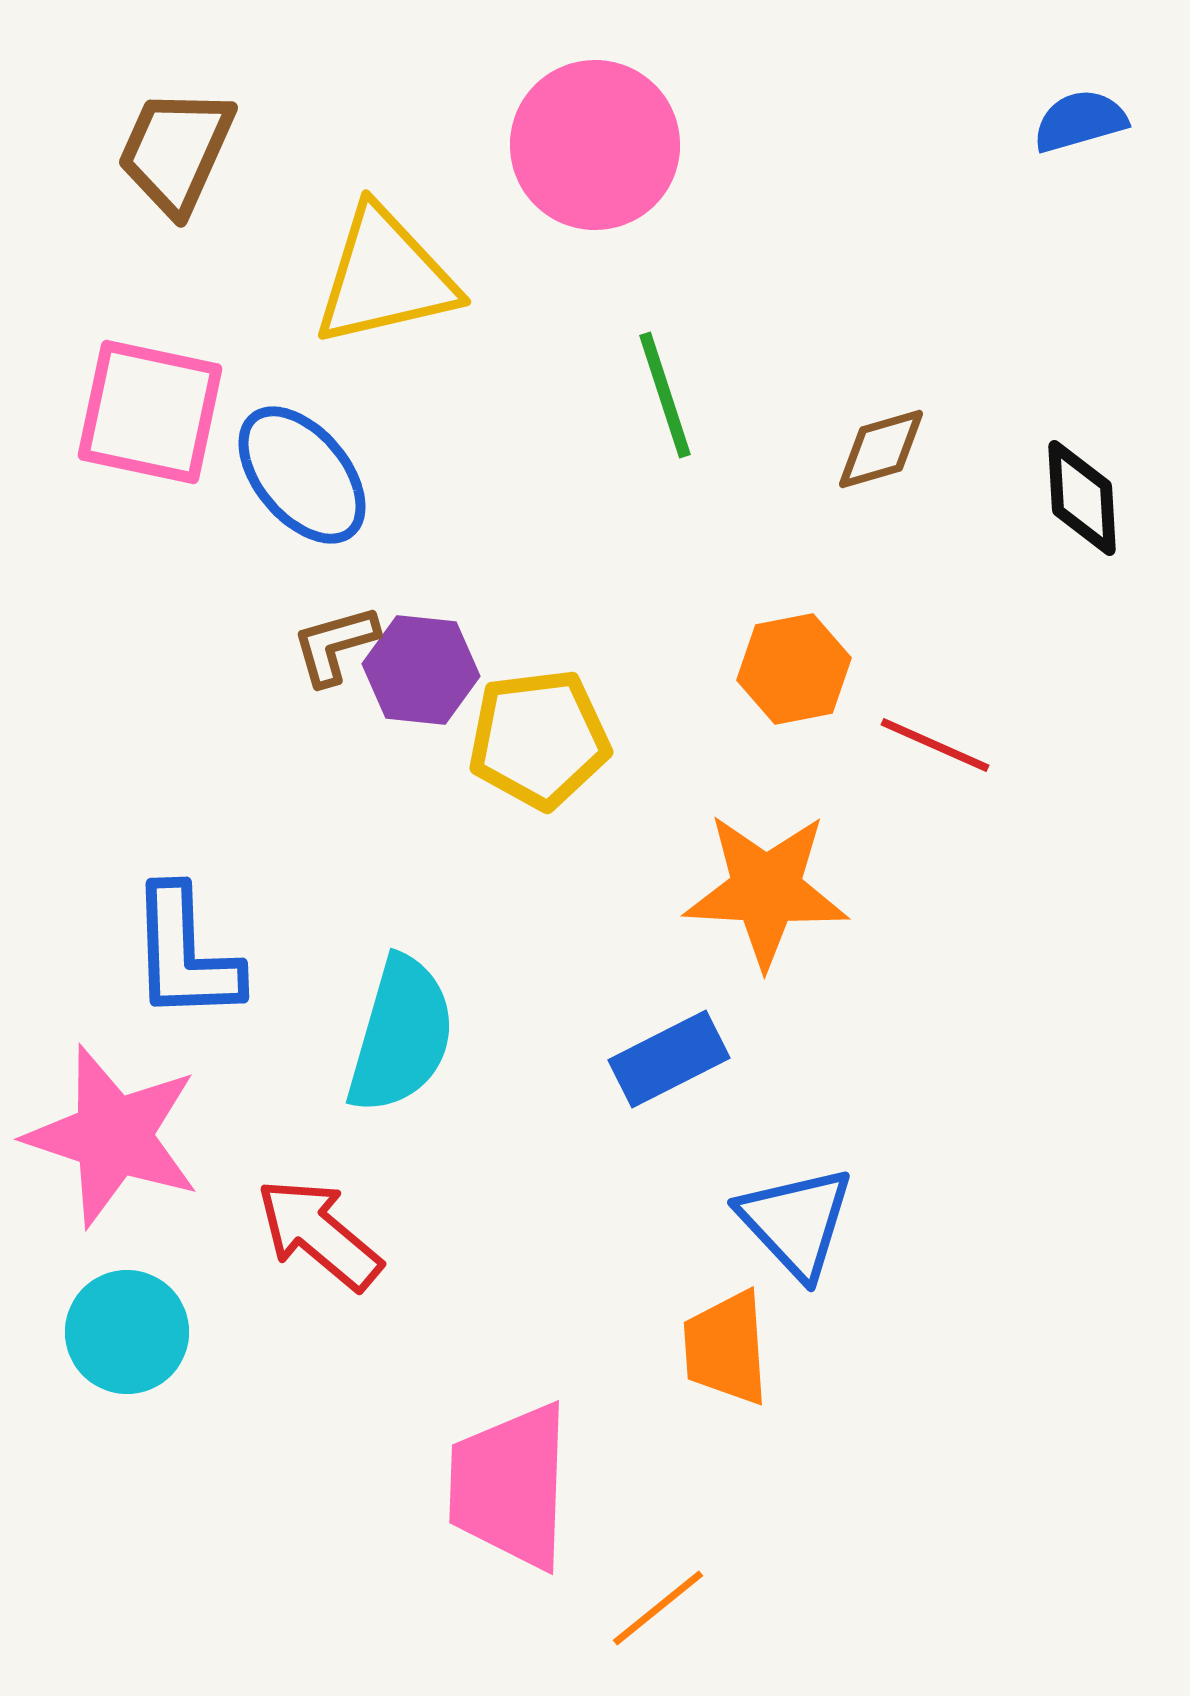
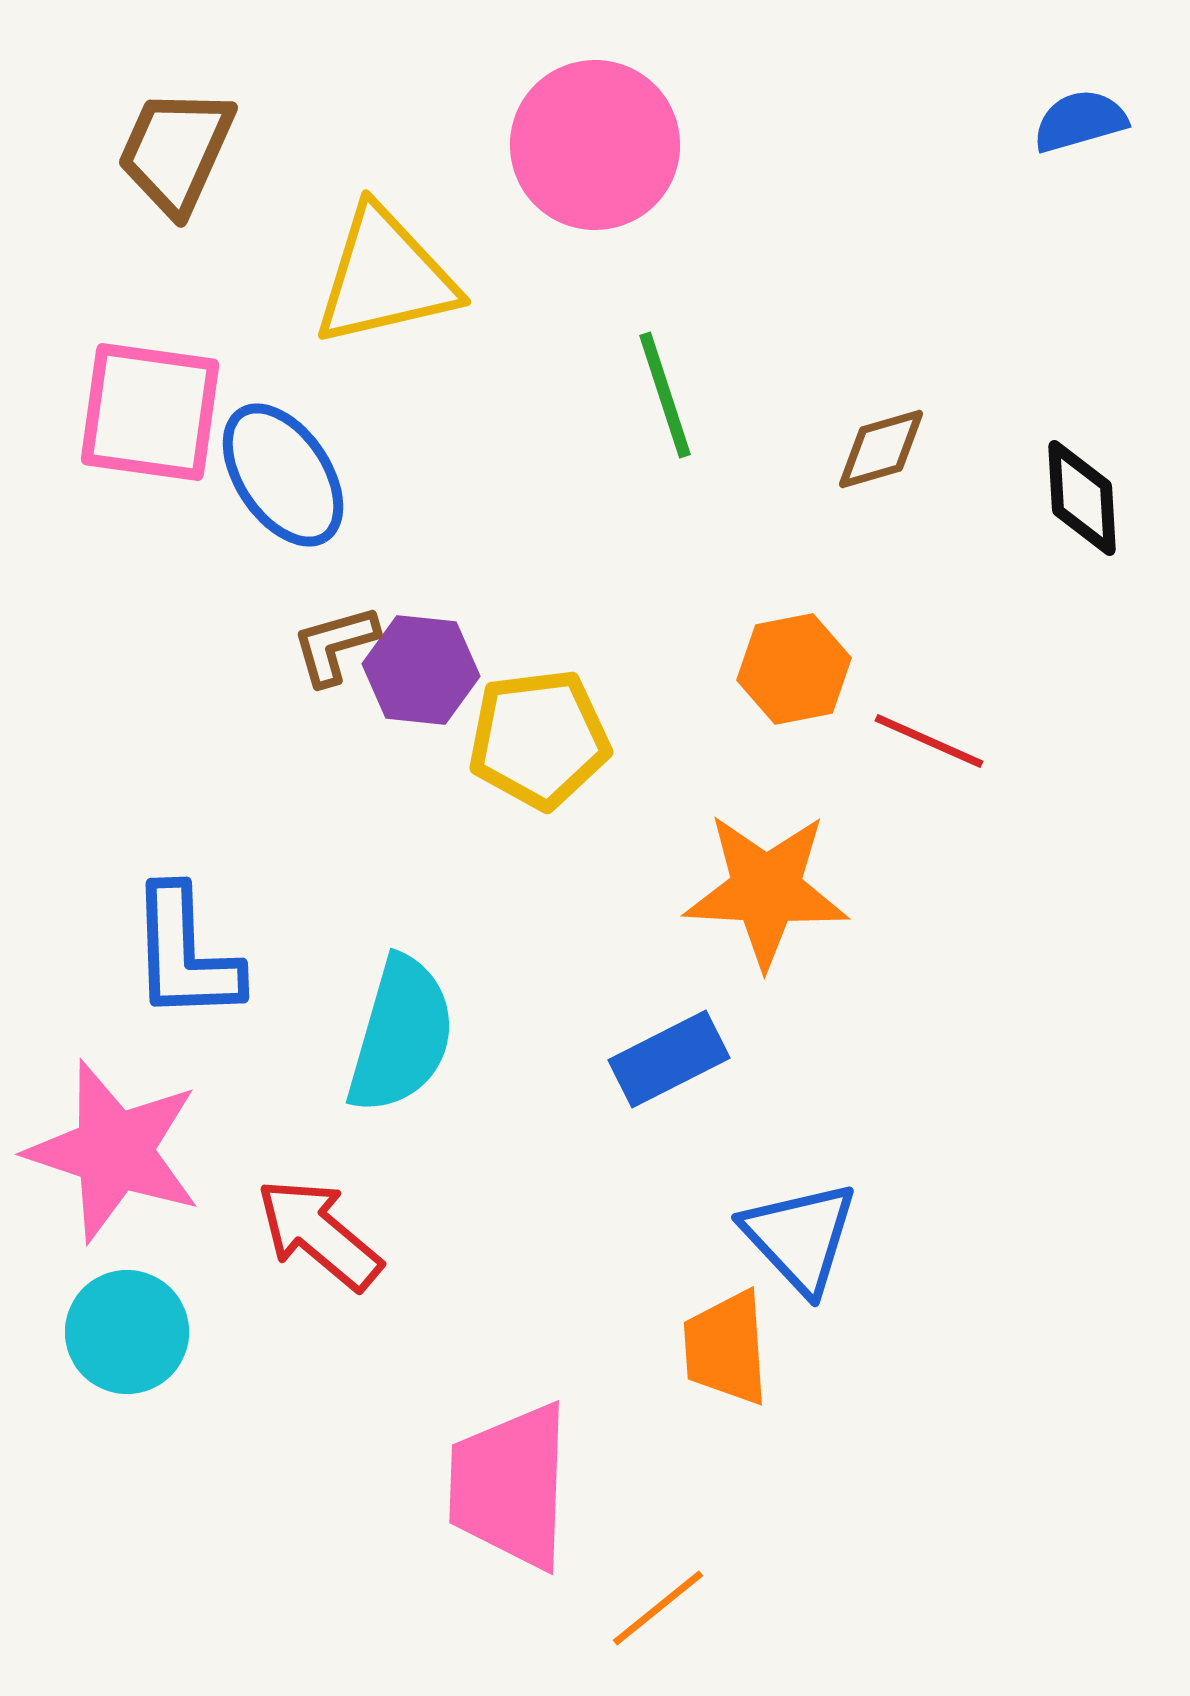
pink square: rotated 4 degrees counterclockwise
blue ellipse: moved 19 px left; rotated 6 degrees clockwise
red line: moved 6 px left, 4 px up
pink star: moved 1 px right, 15 px down
blue triangle: moved 4 px right, 15 px down
